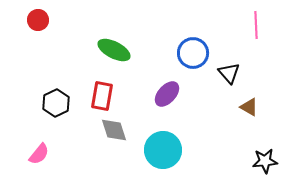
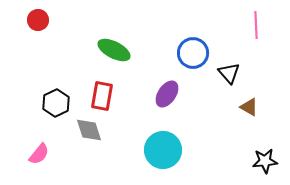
purple ellipse: rotated 8 degrees counterclockwise
gray diamond: moved 25 px left
